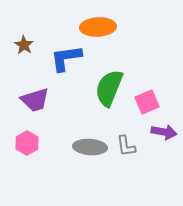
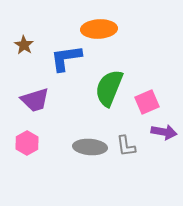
orange ellipse: moved 1 px right, 2 px down
